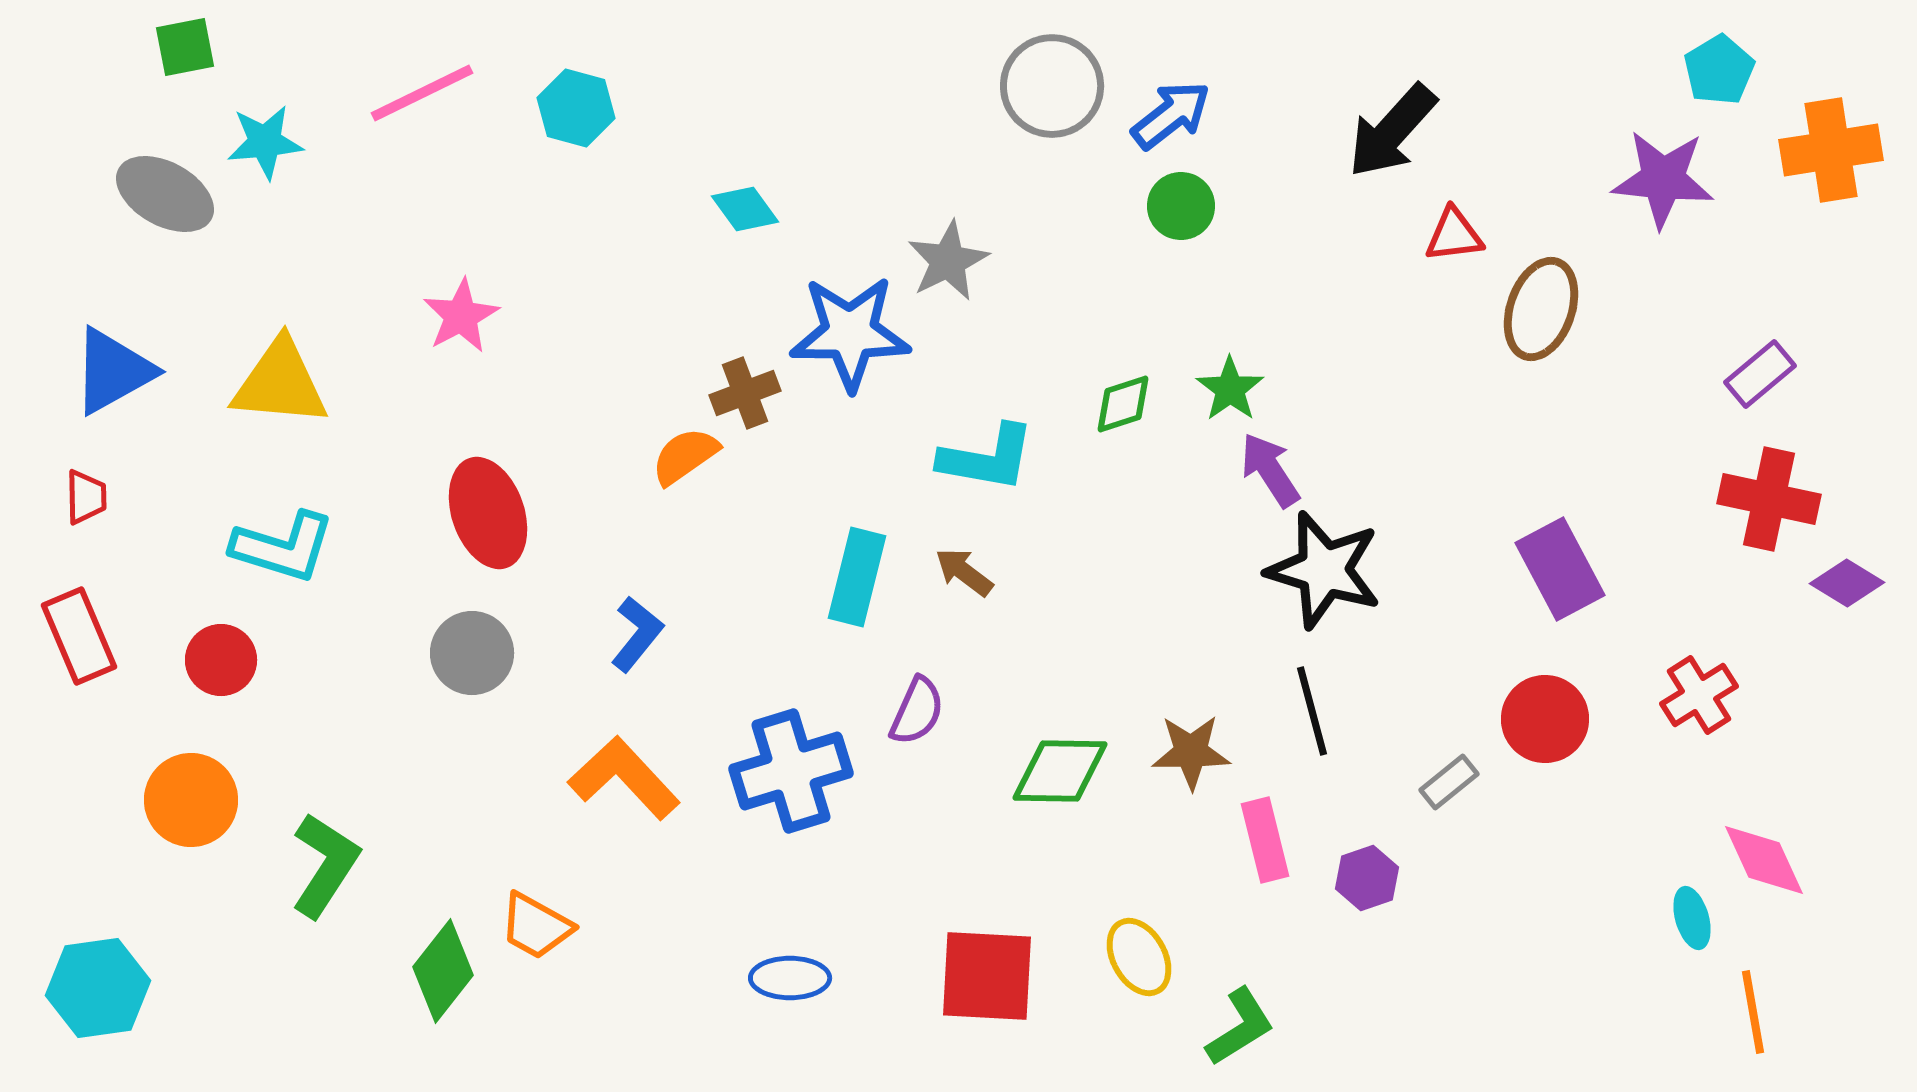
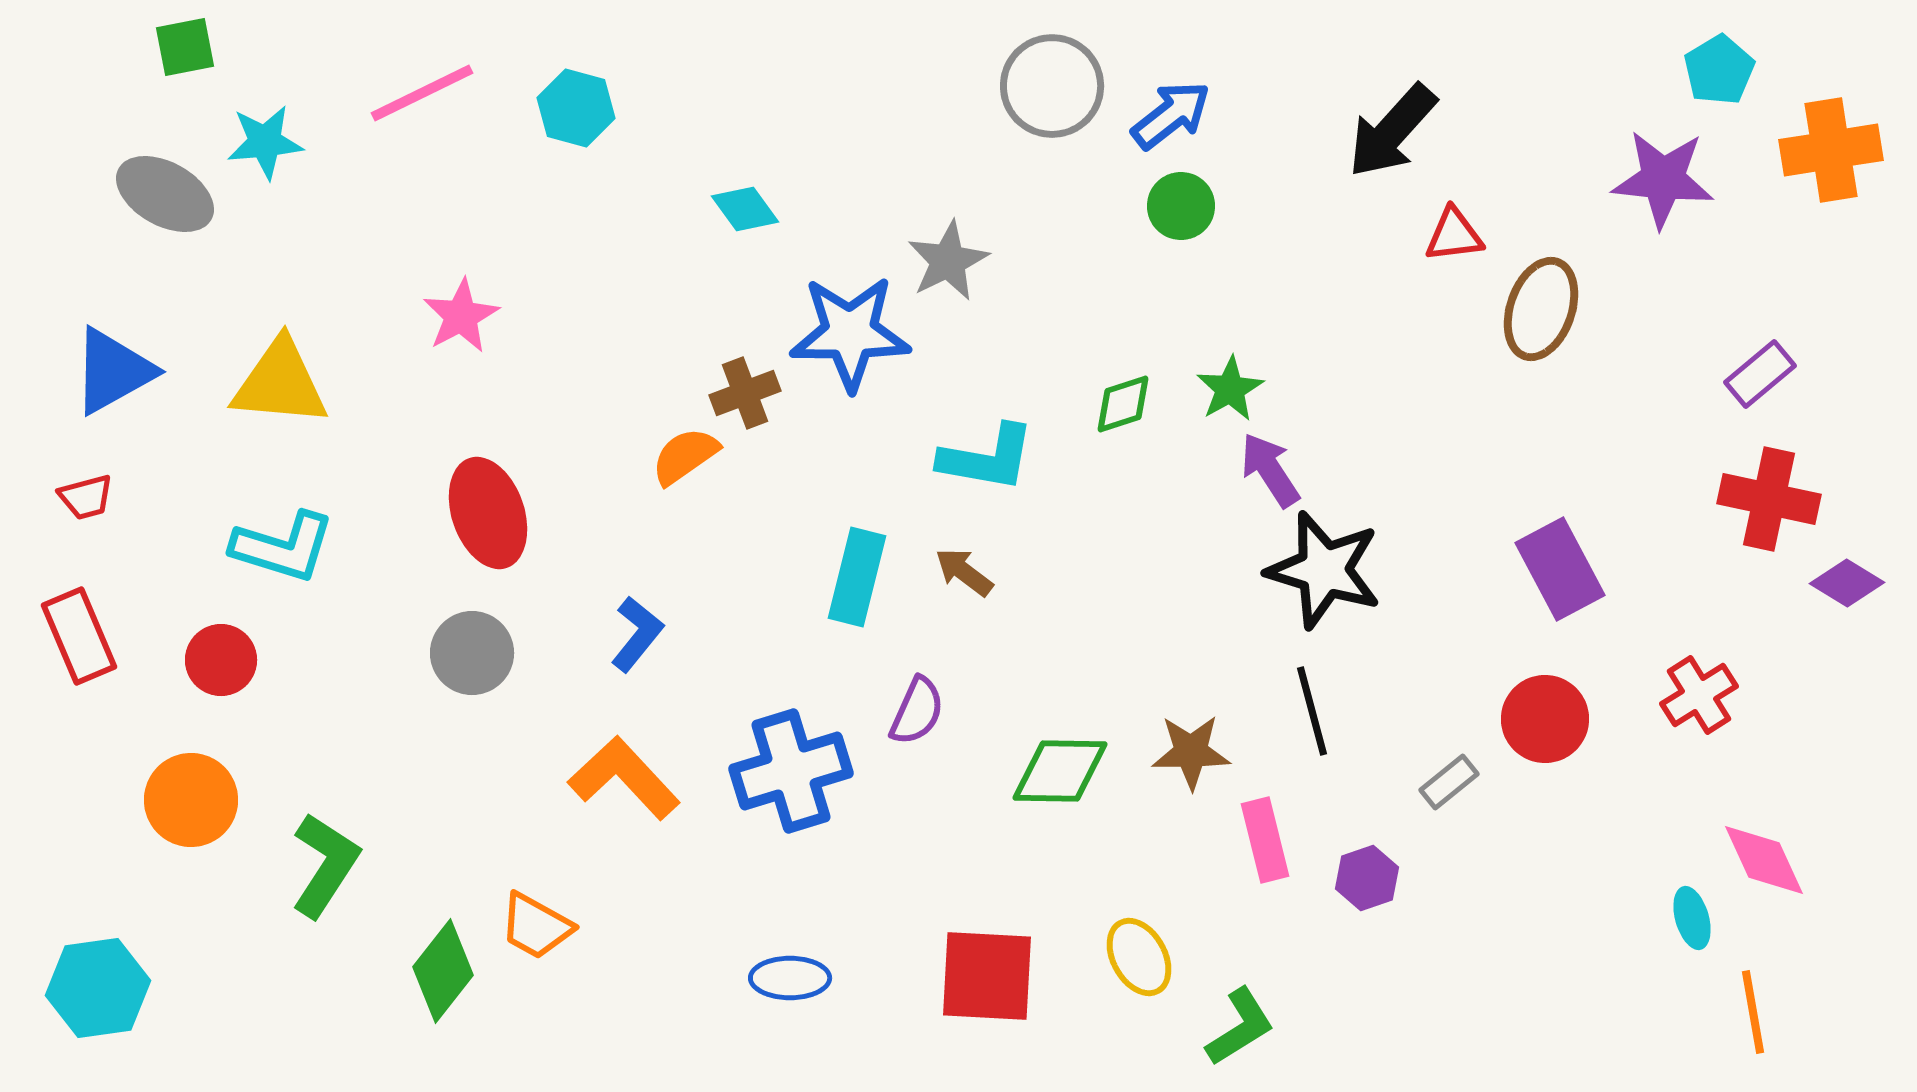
green star at (1230, 389): rotated 6 degrees clockwise
red trapezoid at (86, 497): rotated 76 degrees clockwise
